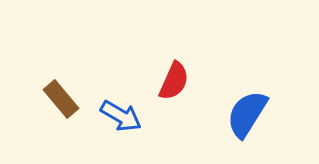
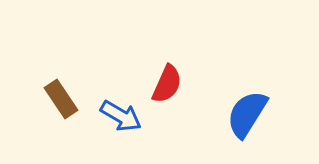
red semicircle: moved 7 px left, 3 px down
brown rectangle: rotated 6 degrees clockwise
